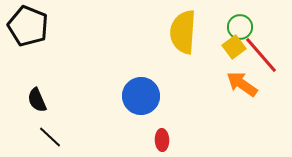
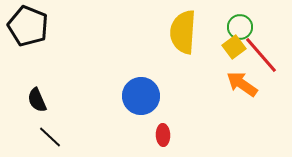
red ellipse: moved 1 px right, 5 px up
